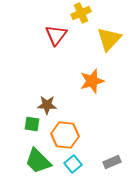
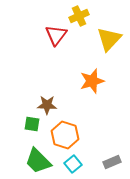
yellow cross: moved 2 px left, 3 px down
orange hexagon: rotated 12 degrees clockwise
